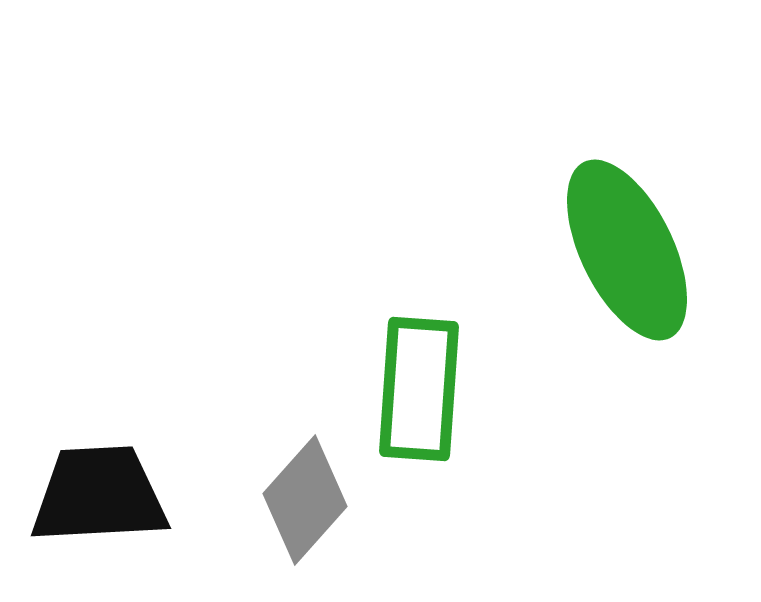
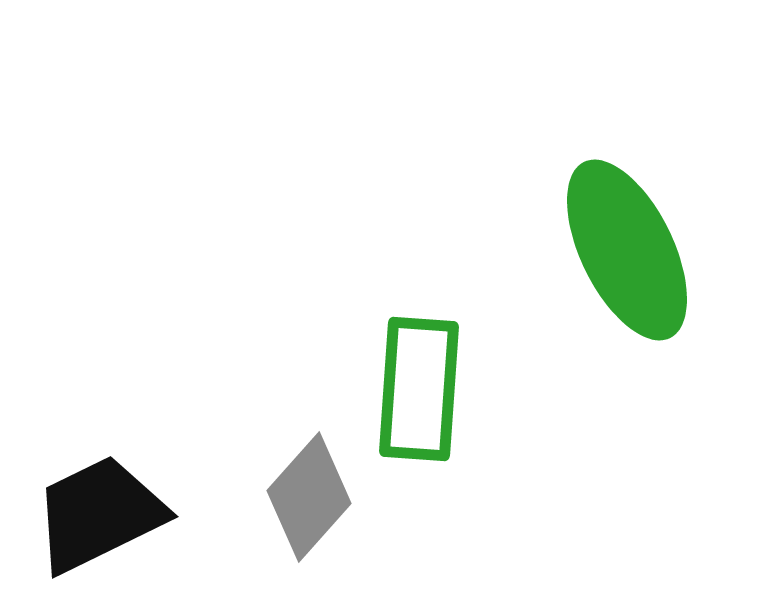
black trapezoid: moved 19 px down; rotated 23 degrees counterclockwise
gray diamond: moved 4 px right, 3 px up
